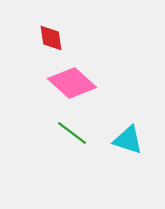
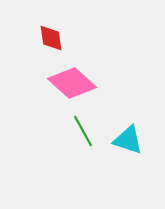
green line: moved 11 px right, 2 px up; rotated 24 degrees clockwise
